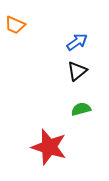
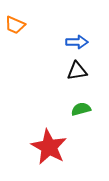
blue arrow: rotated 35 degrees clockwise
black triangle: rotated 30 degrees clockwise
red star: rotated 12 degrees clockwise
